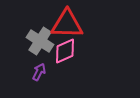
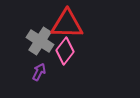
pink diamond: rotated 28 degrees counterclockwise
